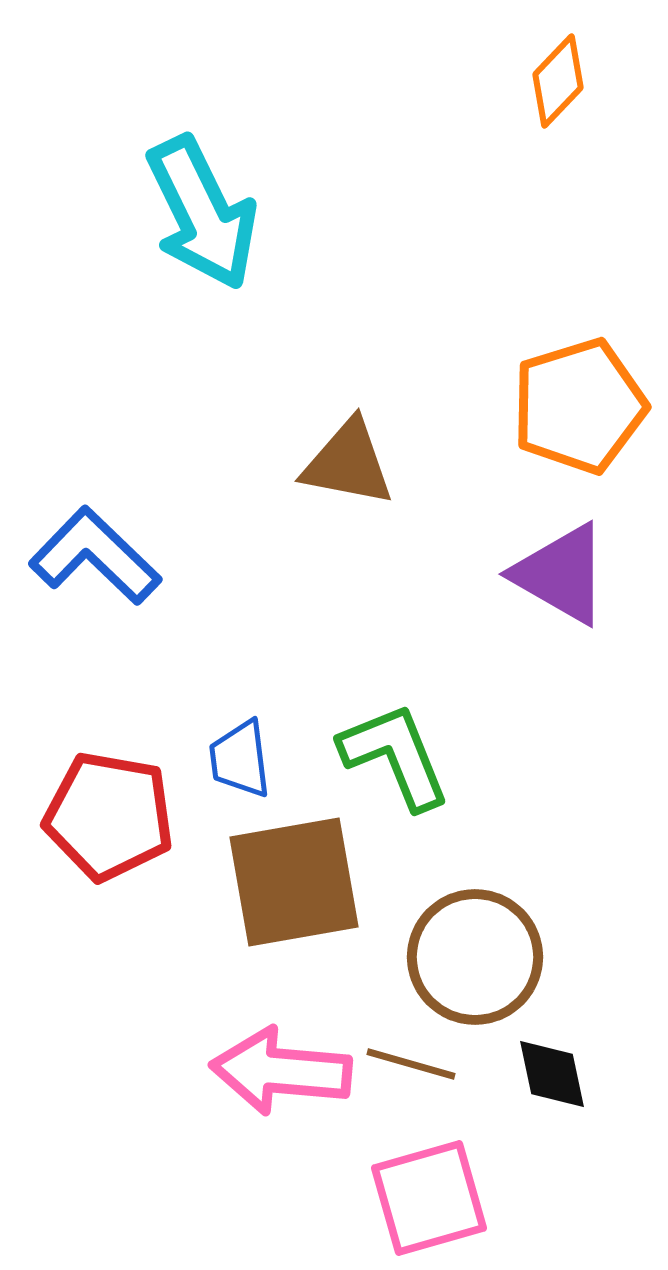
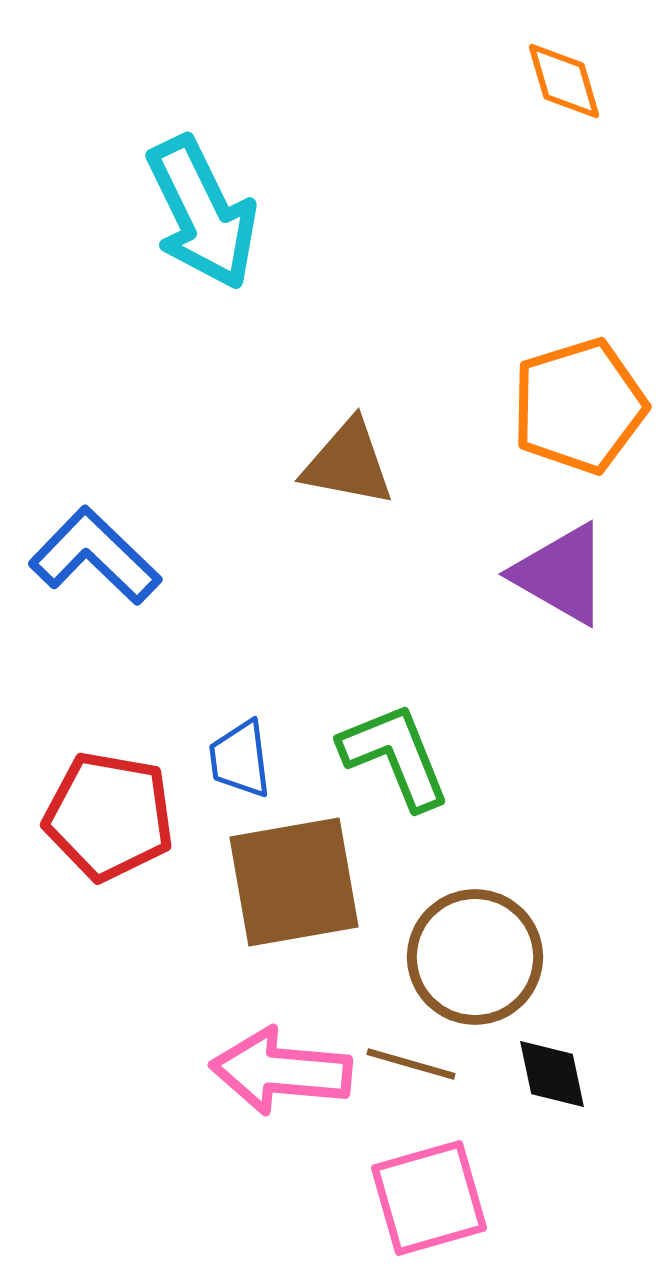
orange diamond: moved 6 px right; rotated 60 degrees counterclockwise
